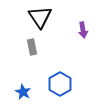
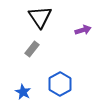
purple arrow: rotated 98 degrees counterclockwise
gray rectangle: moved 2 px down; rotated 49 degrees clockwise
